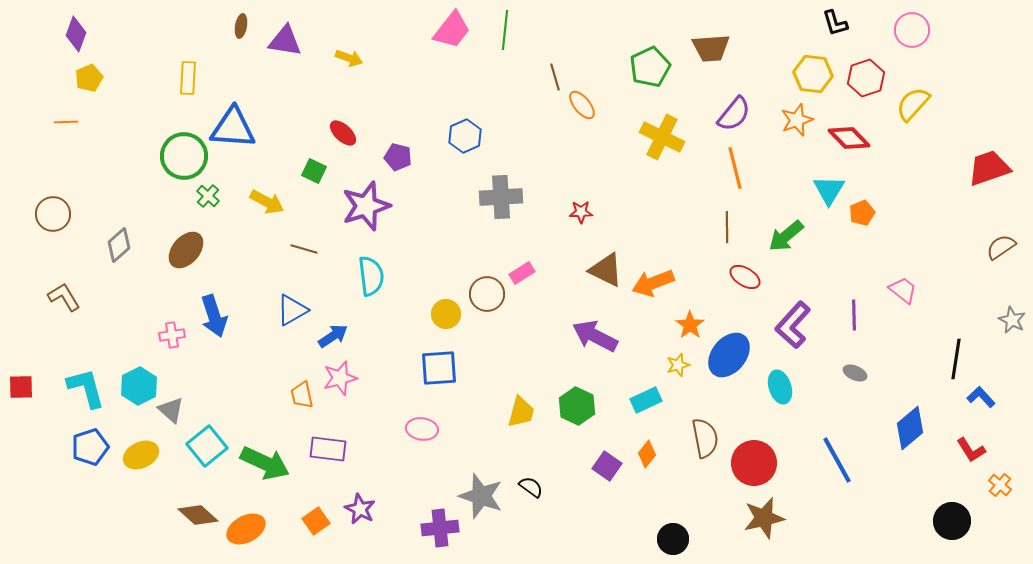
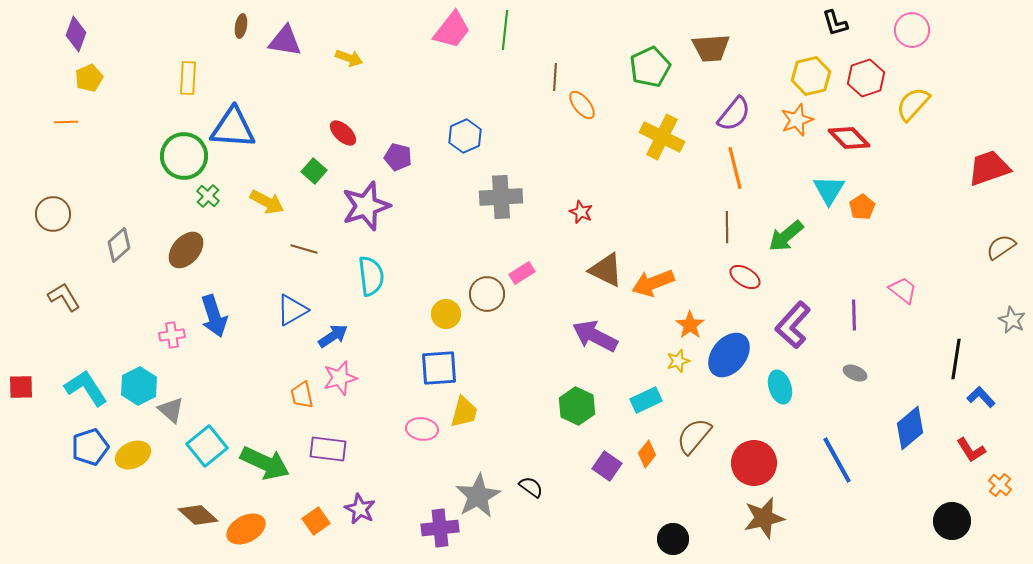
yellow hexagon at (813, 74): moved 2 px left, 2 px down; rotated 21 degrees counterclockwise
brown line at (555, 77): rotated 20 degrees clockwise
green square at (314, 171): rotated 15 degrees clockwise
red star at (581, 212): rotated 25 degrees clockwise
orange pentagon at (862, 213): moved 6 px up; rotated 10 degrees counterclockwise
yellow star at (678, 365): moved 4 px up
cyan L-shape at (86, 388): rotated 18 degrees counterclockwise
yellow trapezoid at (521, 412): moved 57 px left
brown semicircle at (705, 438): moved 11 px left, 2 px up; rotated 129 degrees counterclockwise
yellow ellipse at (141, 455): moved 8 px left
gray star at (481, 496): moved 3 px left; rotated 24 degrees clockwise
